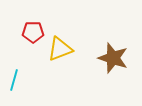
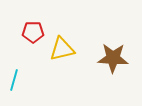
yellow triangle: moved 2 px right; rotated 8 degrees clockwise
brown star: rotated 16 degrees counterclockwise
